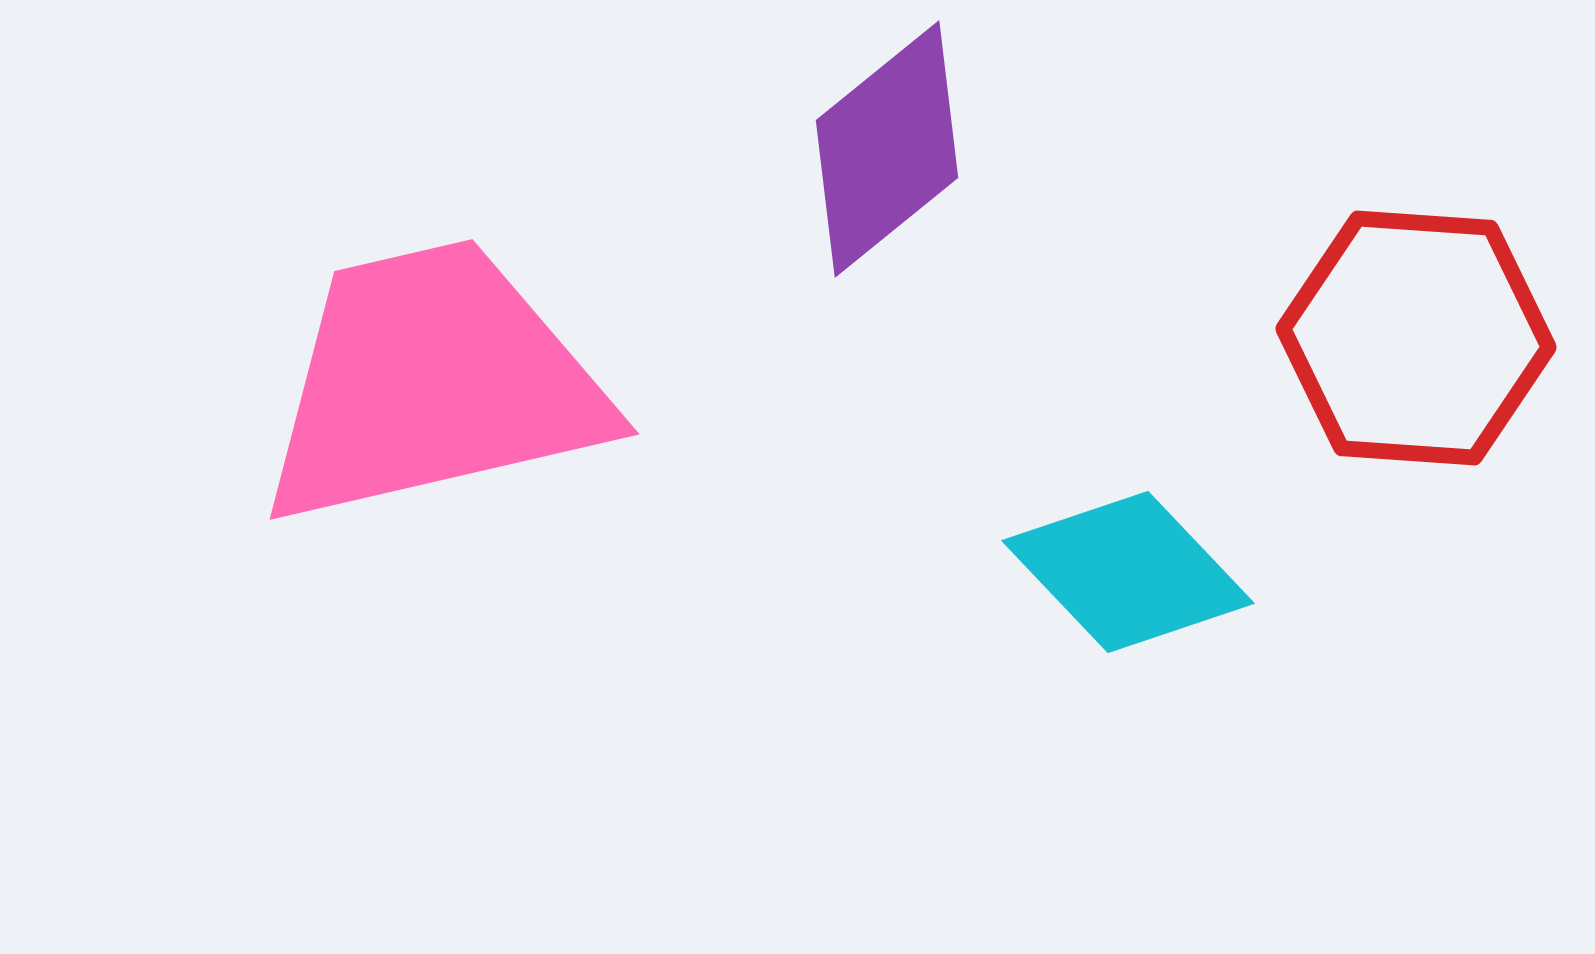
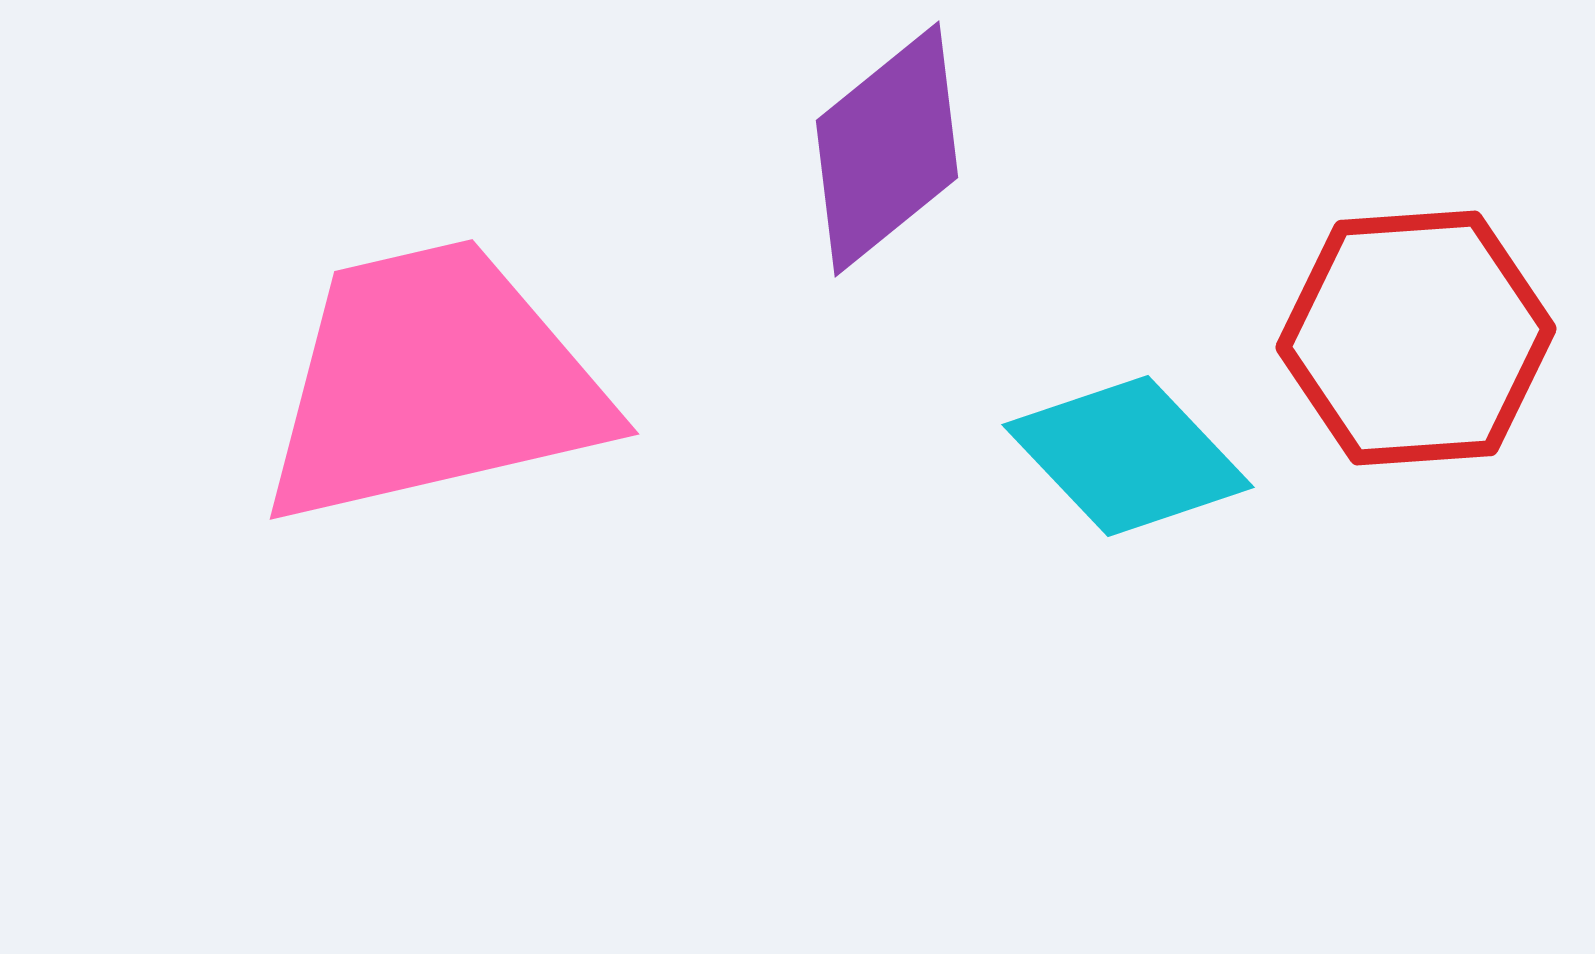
red hexagon: rotated 8 degrees counterclockwise
cyan diamond: moved 116 px up
